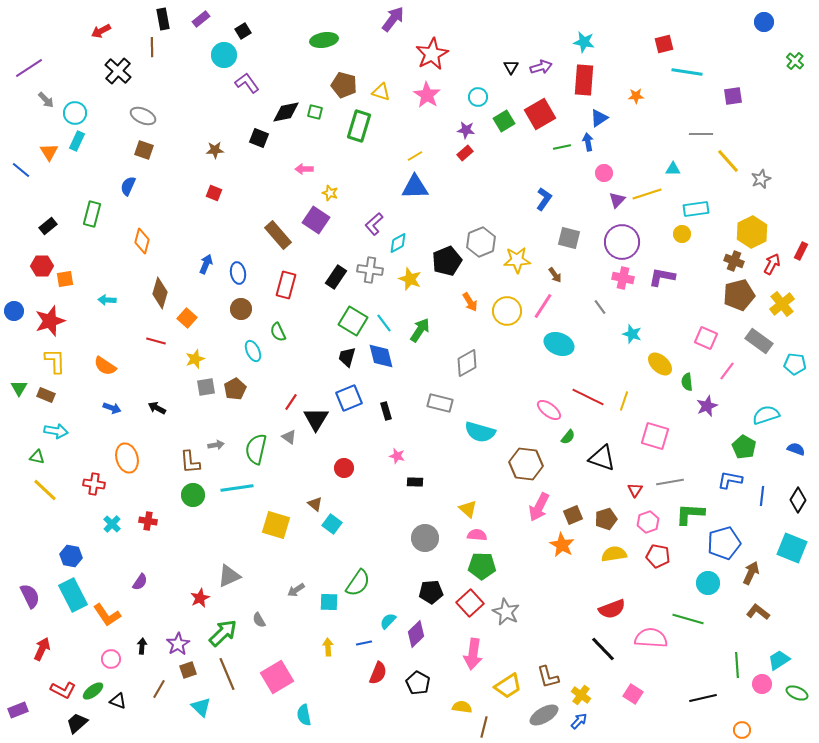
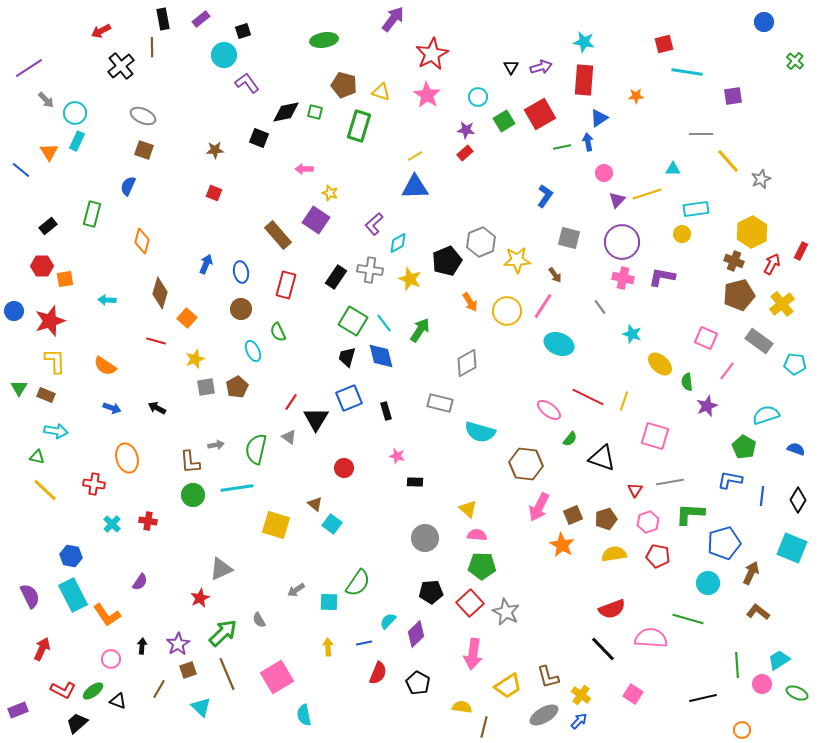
black square at (243, 31): rotated 14 degrees clockwise
black cross at (118, 71): moved 3 px right, 5 px up; rotated 8 degrees clockwise
blue L-shape at (544, 199): moved 1 px right, 3 px up
blue ellipse at (238, 273): moved 3 px right, 1 px up
brown pentagon at (235, 389): moved 2 px right, 2 px up
green semicircle at (568, 437): moved 2 px right, 2 px down
gray triangle at (229, 576): moved 8 px left, 7 px up
